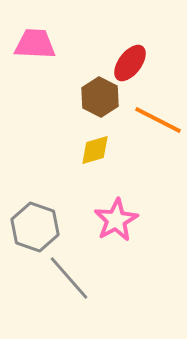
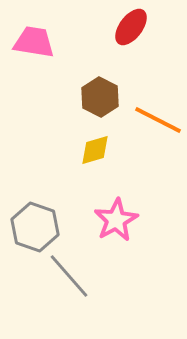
pink trapezoid: moved 1 px left, 2 px up; rotated 6 degrees clockwise
red ellipse: moved 1 px right, 36 px up
gray line: moved 2 px up
